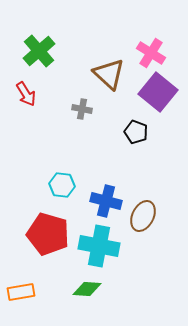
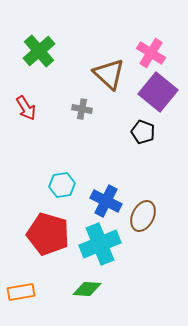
red arrow: moved 14 px down
black pentagon: moved 7 px right
cyan hexagon: rotated 15 degrees counterclockwise
blue cross: rotated 12 degrees clockwise
cyan cross: moved 1 px right, 2 px up; rotated 33 degrees counterclockwise
